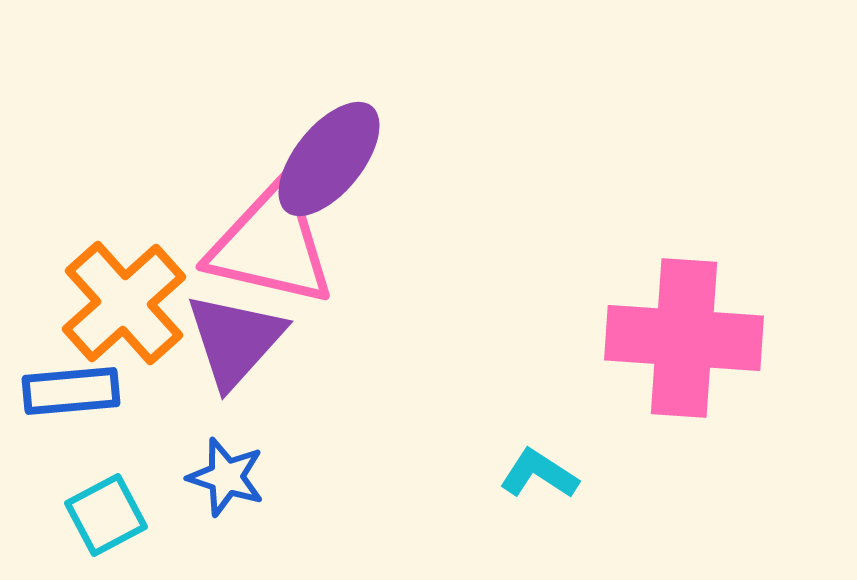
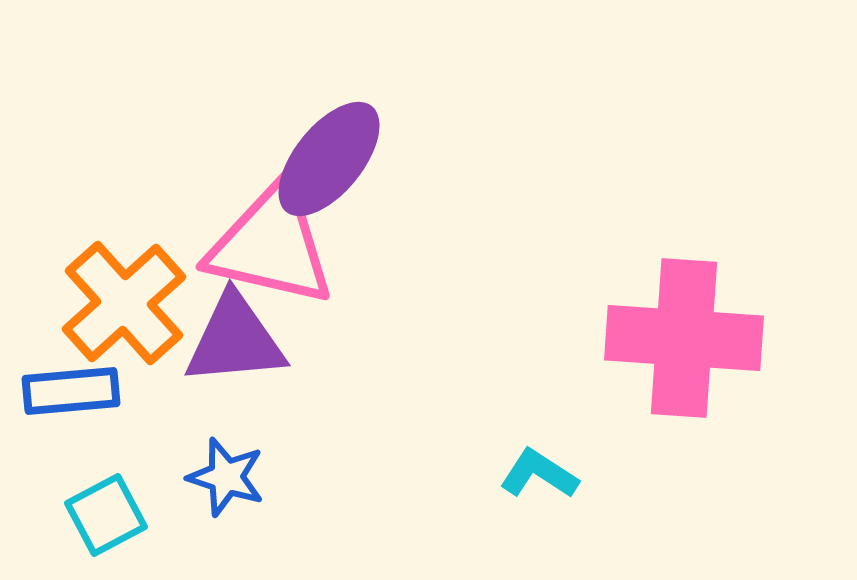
purple triangle: rotated 43 degrees clockwise
